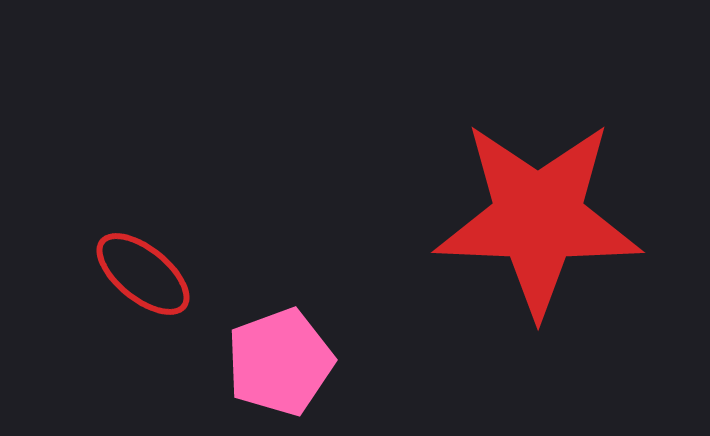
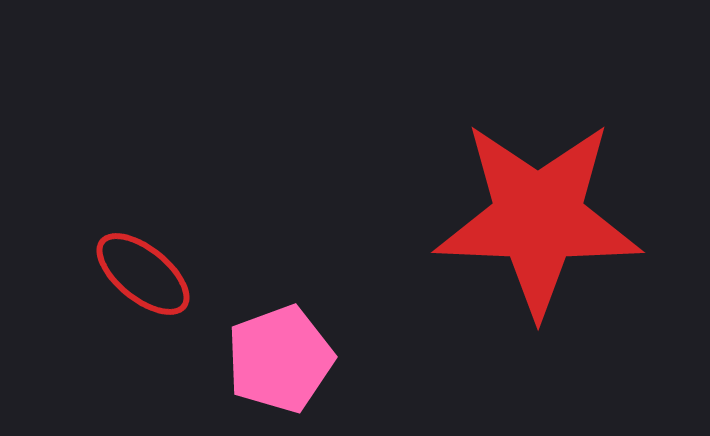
pink pentagon: moved 3 px up
